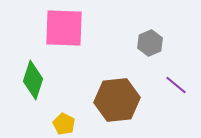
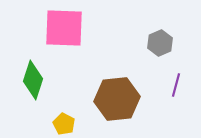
gray hexagon: moved 10 px right
purple line: rotated 65 degrees clockwise
brown hexagon: moved 1 px up
